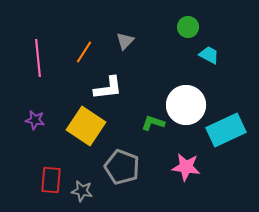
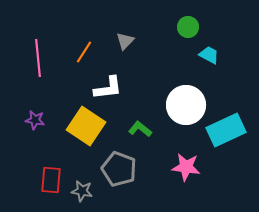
green L-shape: moved 13 px left, 6 px down; rotated 20 degrees clockwise
gray pentagon: moved 3 px left, 2 px down
